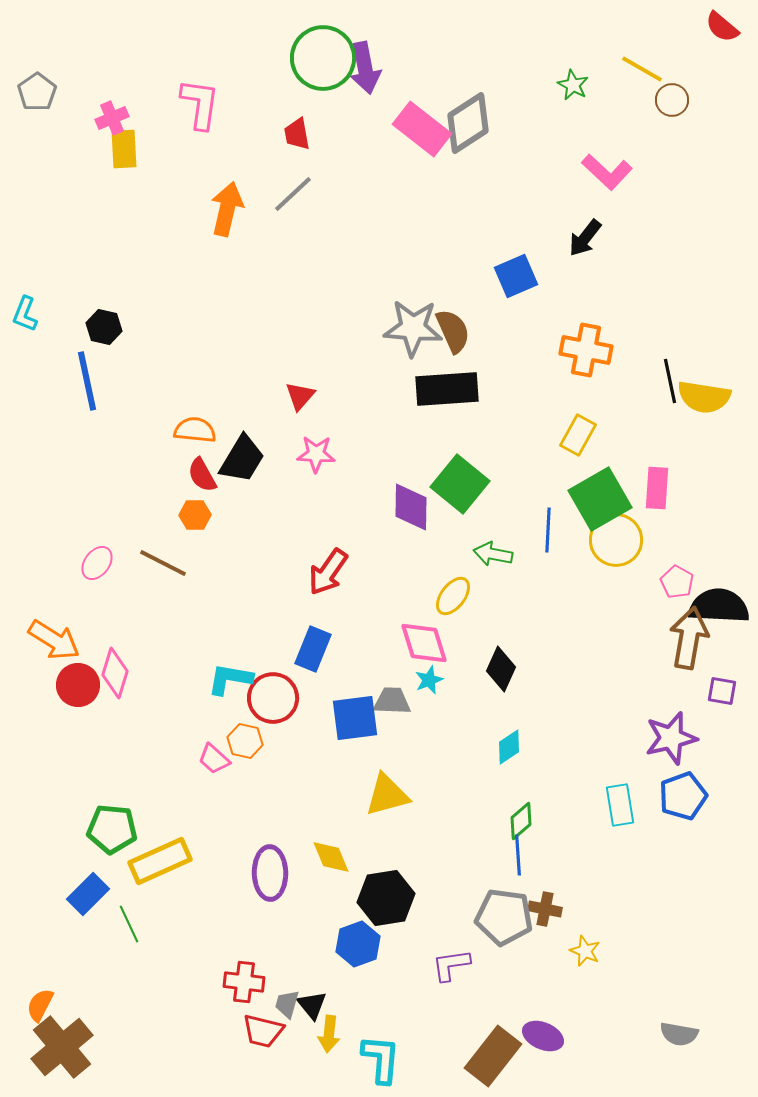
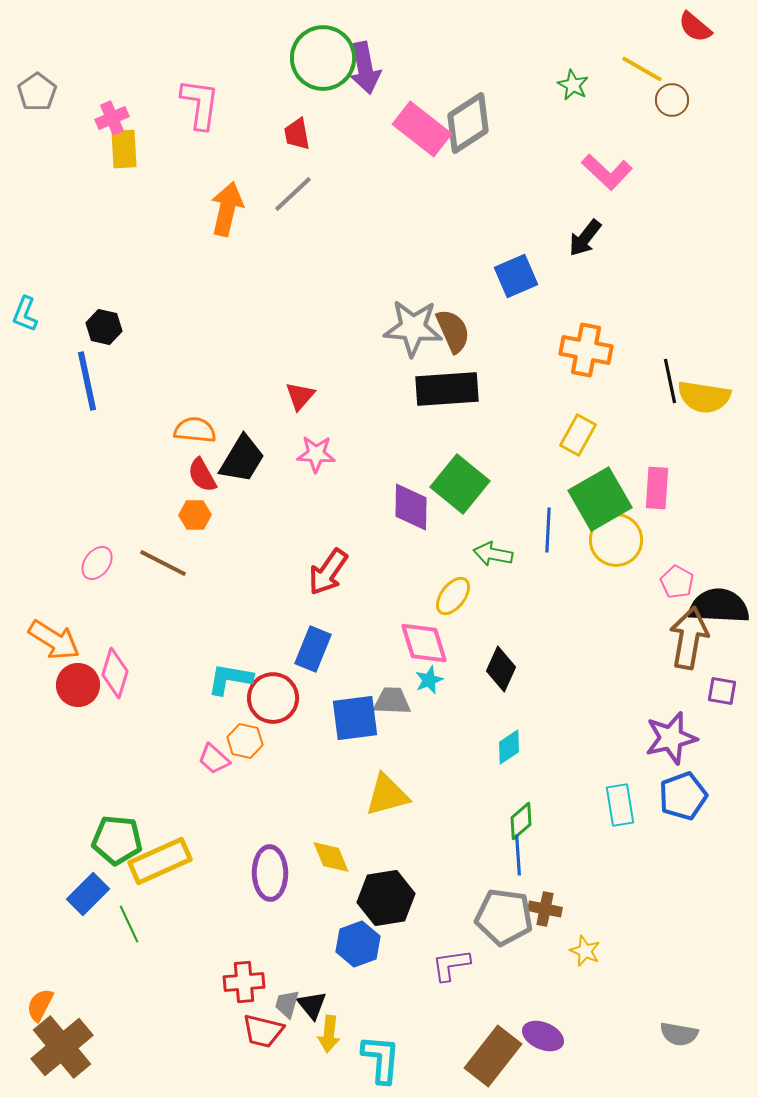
red semicircle at (722, 27): moved 27 px left
green pentagon at (112, 829): moved 5 px right, 11 px down
red cross at (244, 982): rotated 12 degrees counterclockwise
